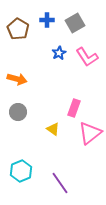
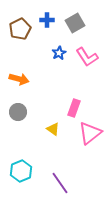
brown pentagon: moved 2 px right; rotated 15 degrees clockwise
orange arrow: moved 2 px right
